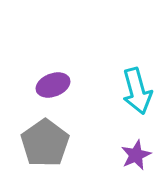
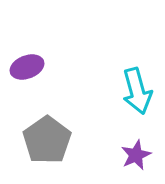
purple ellipse: moved 26 px left, 18 px up
gray pentagon: moved 2 px right, 3 px up
